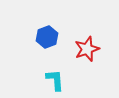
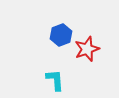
blue hexagon: moved 14 px right, 2 px up
